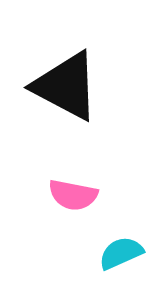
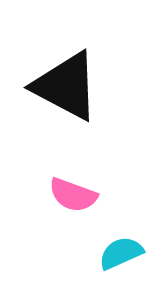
pink semicircle: rotated 9 degrees clockwise
